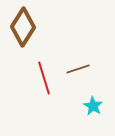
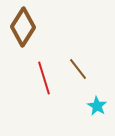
brown line: rotated 70 degrees clockwise
cyan star: moved 4 px right
